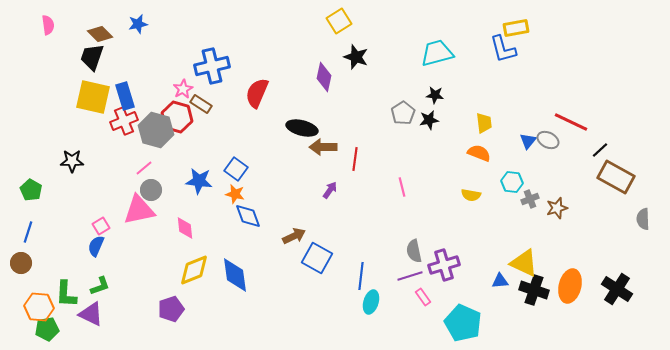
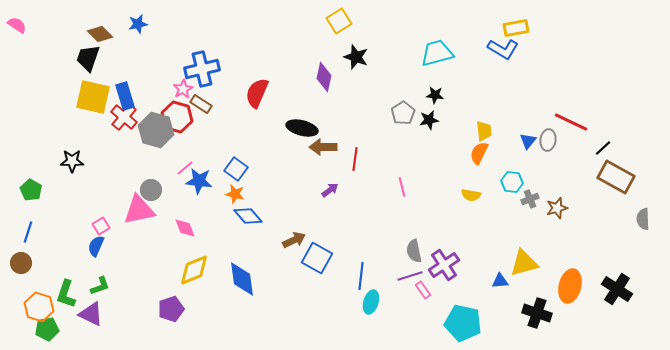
pink semicircle at (48, 25): moved 31 px left; rotated 48 degrees counterclockwise
blue L-shape at (503, 49): rotated 44 degrees counterclockwise
black trapezoid at (92, 57): moved 4 px left, 1 px down
blue cross at (212, 66): moved 10 px left, 3 px down
red cross at (124, 121): moved 4 px up; rotated 28 degrees counterclockwise
yellow trapezoid at (484, 123): moved 8 px down
gray ellipse at (548, 140): rotated 70 degrees clockwise
black line at (600, 150): moved 3 px right, 2 px up
orange semicircle at (479, 153): rotated 85 degrees counterclockwise
pink line at (144, 168): moved 41 px right
purple arrow at (330, 190): rotated 18 degrees clockwise
blue diamond at (248, 216): rotated 20 degrees counterclockwise
pink diamond at (185, 228): rotated 15 degrees counterclockwise
brown arrow at (294, 236): moved 4 px down
yellow triangle at (524, 263): rotated 40 degrees counterclockwise
purple cross at (444, 265): rotated 16 degrees counterclockwise
blue diamond at (235, 275): moved 7 px right, 4 px down
black cross at (534, 290): moved 3 px right, 23 px down
green L-shape at (66, 294): rotated 16 degrees clockwise
pink rectangle at (423, 297): moved 7 px up
orange hexagon at (39, 307): rotated 12 degrees clockwise
cyan pentagon at (463, 323): rotated 12 degrees counterclockwise
